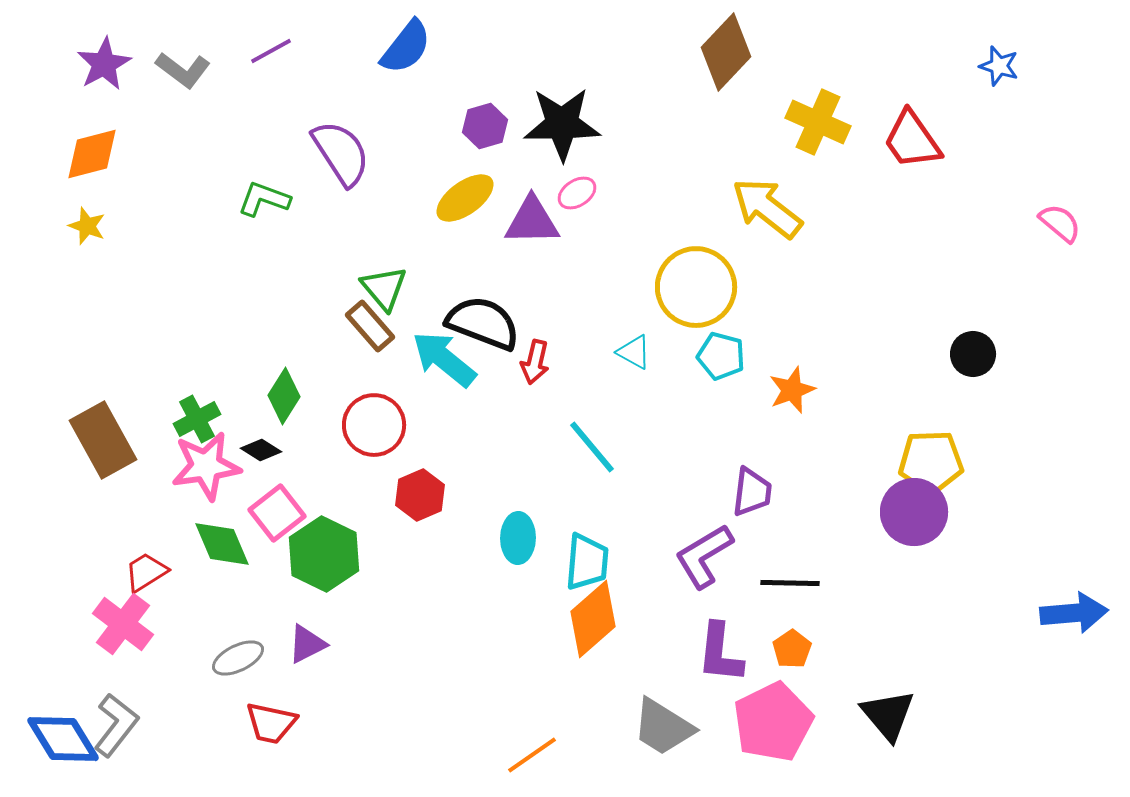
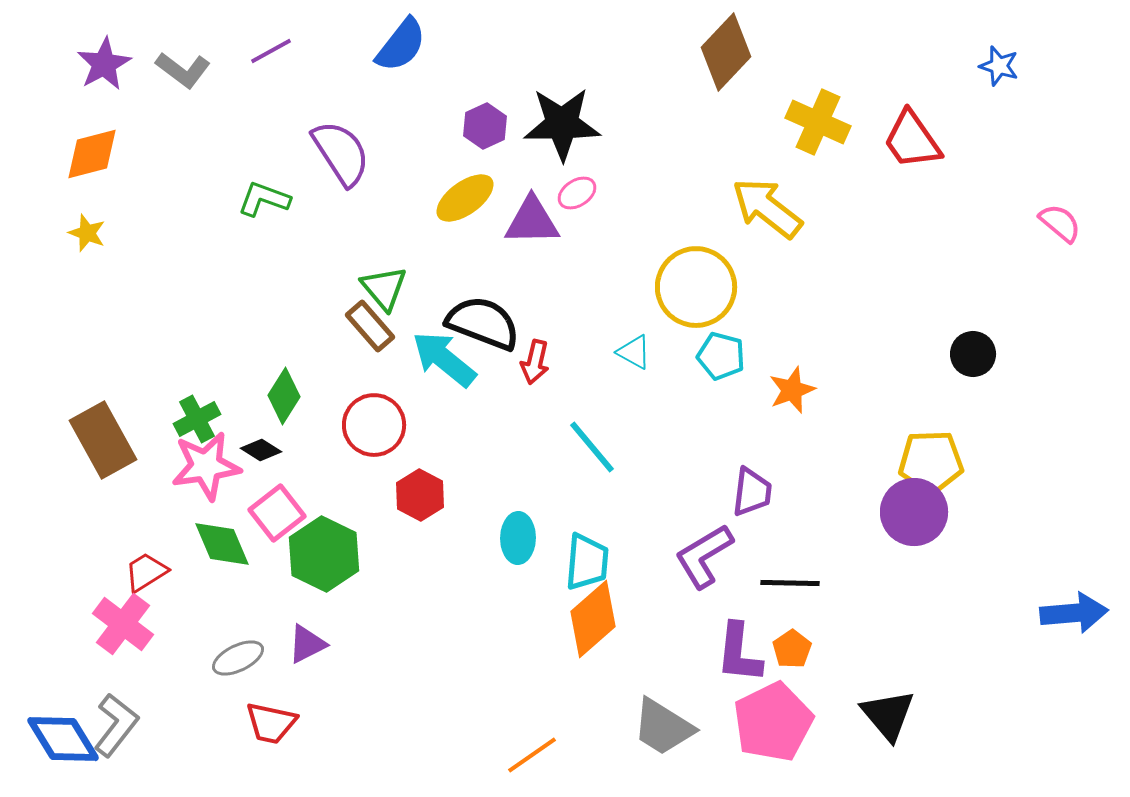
blue semicircle at (406, 47): moved 5 px left, 2 px up
purple hexagon at (485, 126): rotated 9 degrees counterclockwise
yellow star at (87, 226): moved 7 px down
red hexagon at (420, 495): rotated 9 degrees counterclockwise
purple L-shape at (720, 653): moved 19 px right
